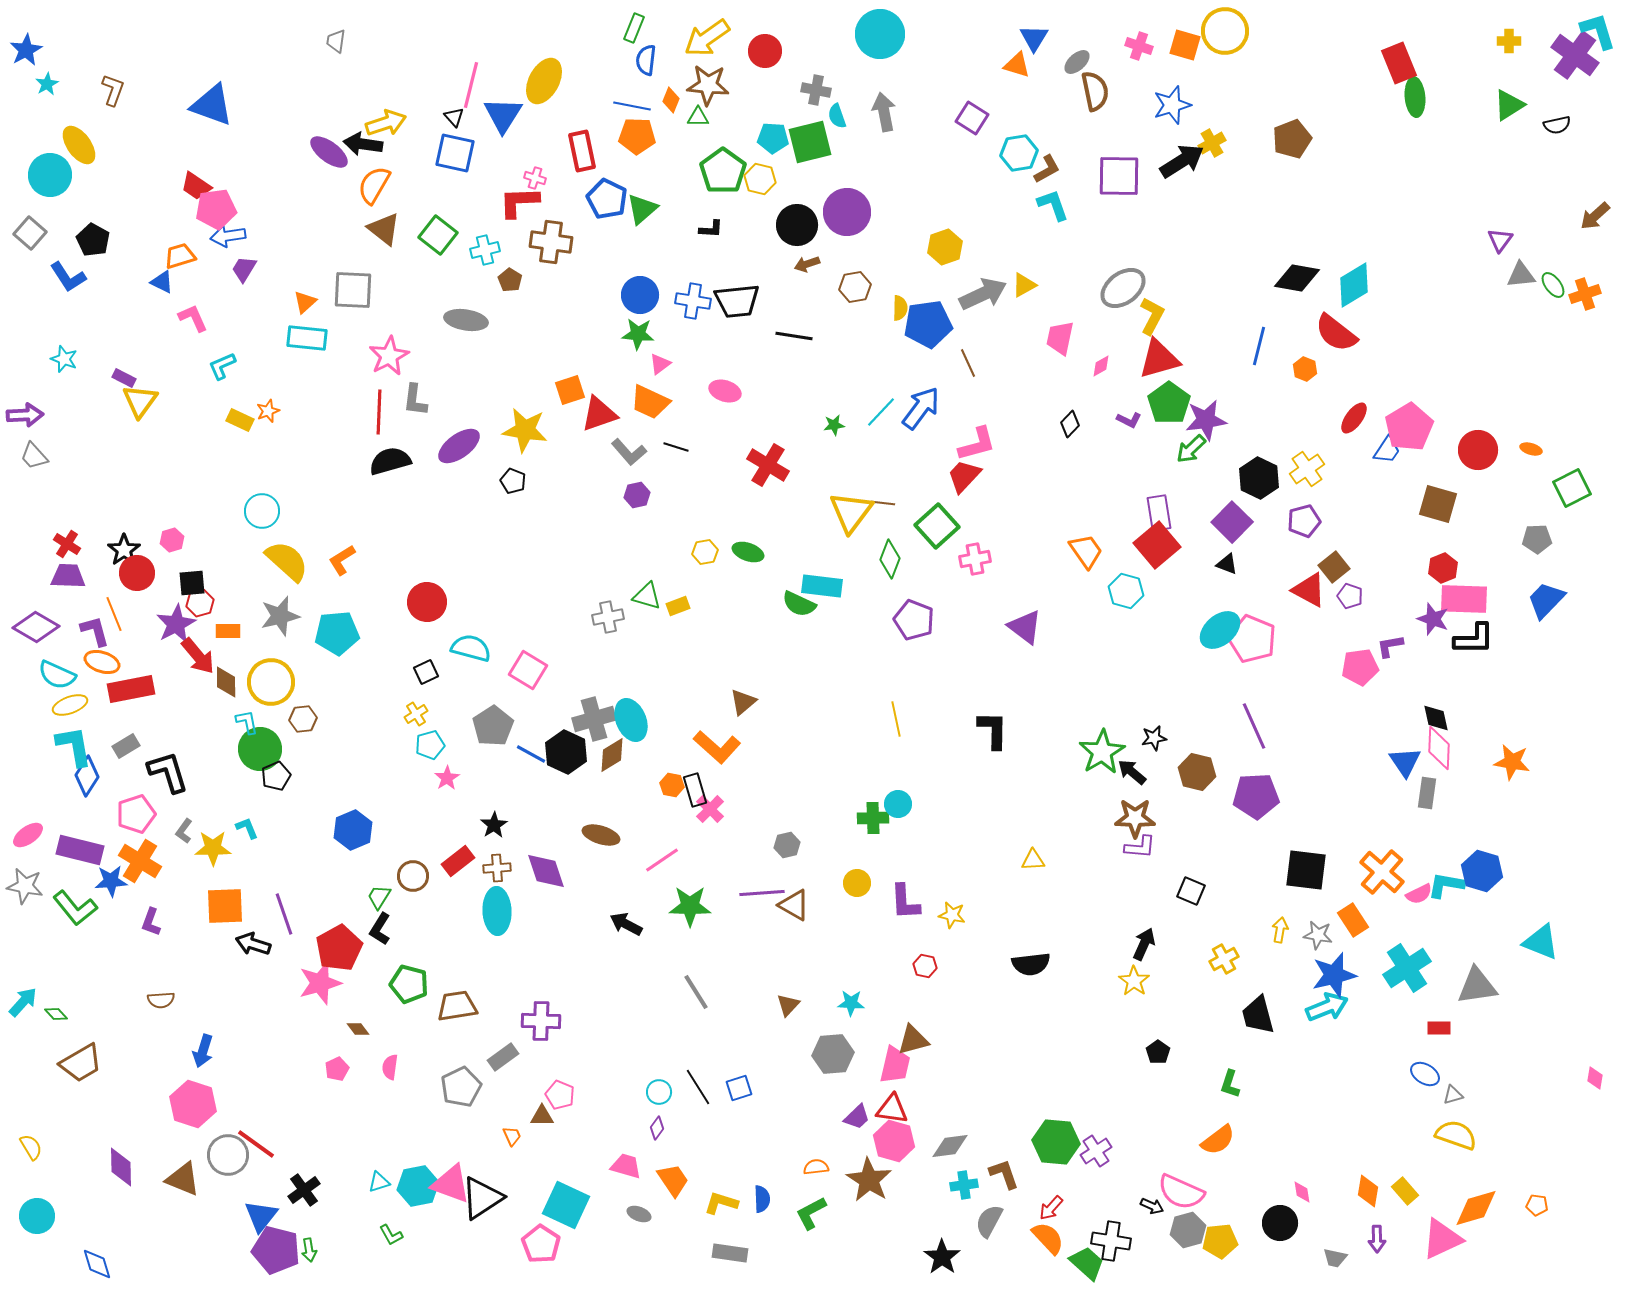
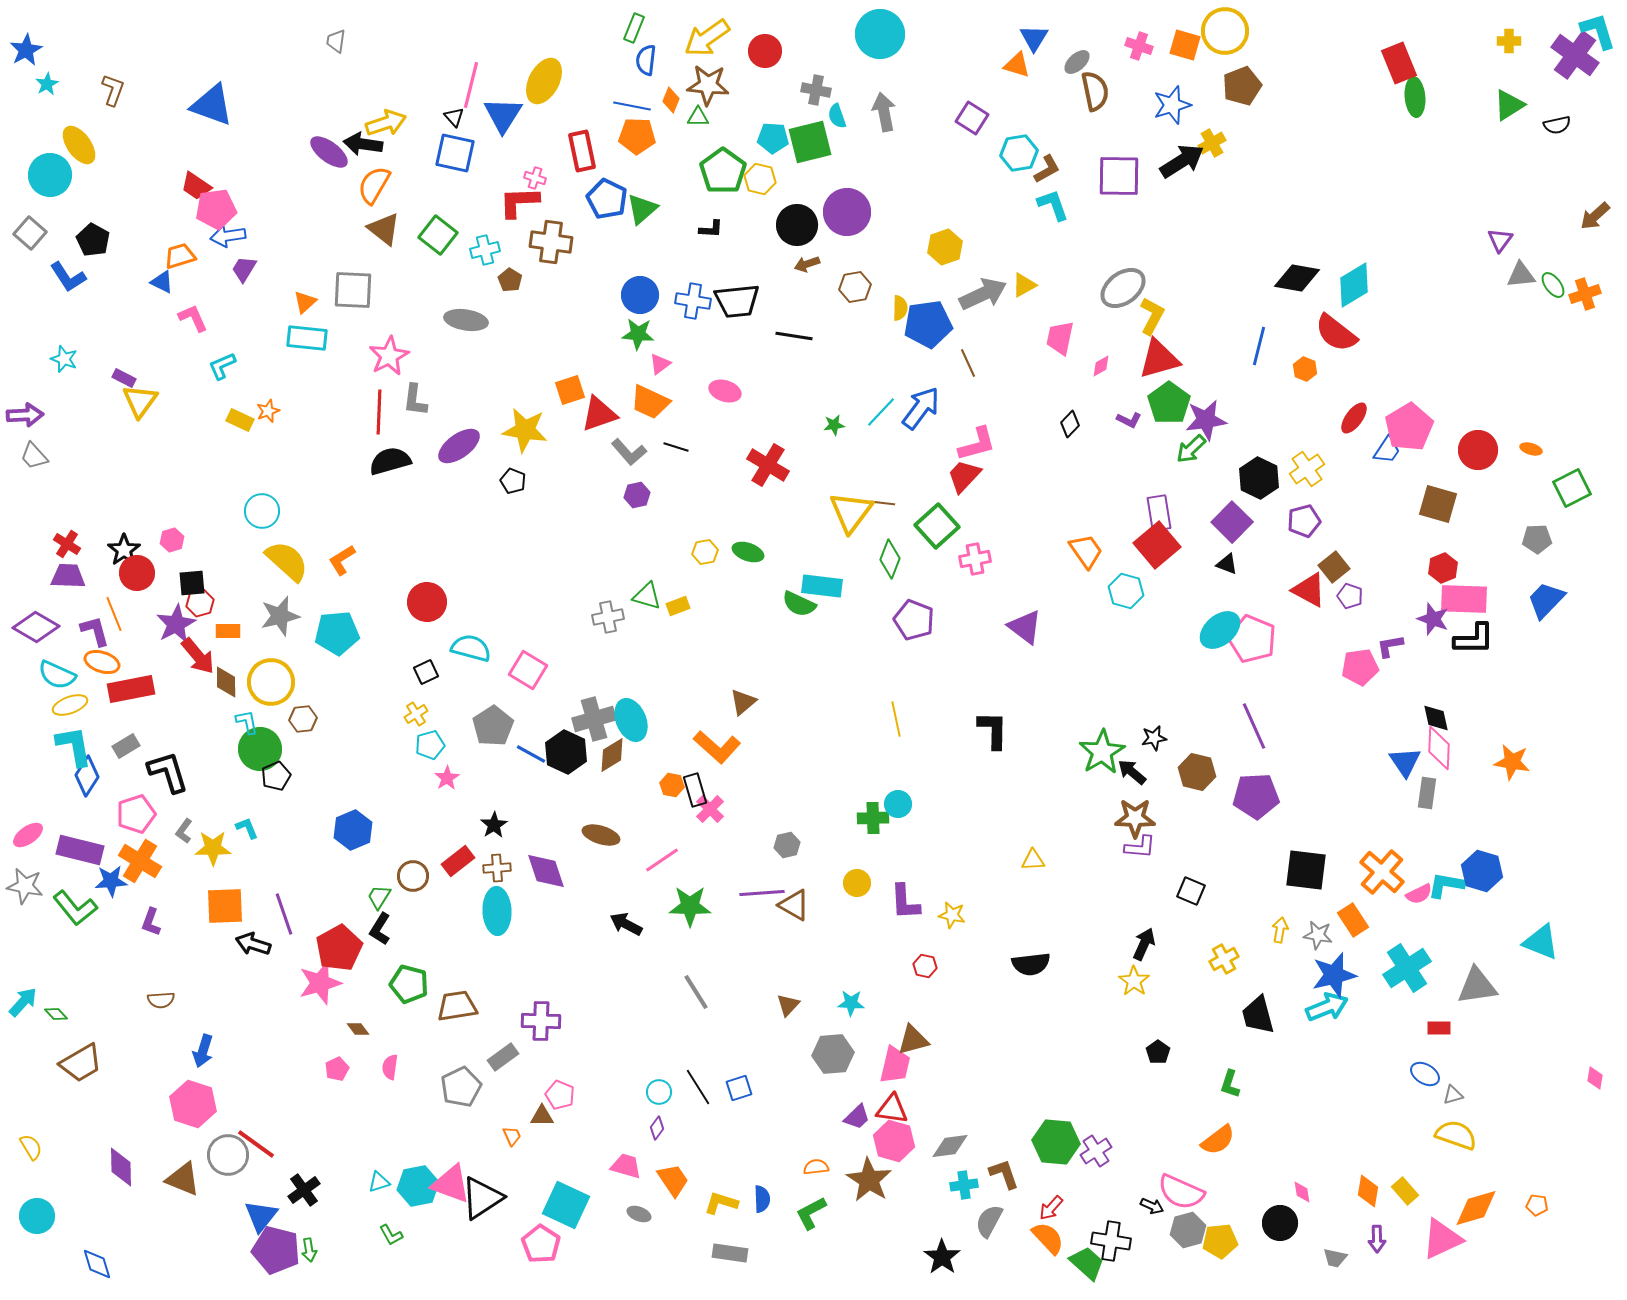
brown pentagon at (1292, 139): moved 50 px left, 53 px up
